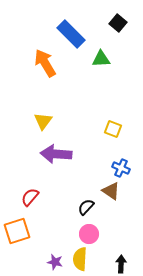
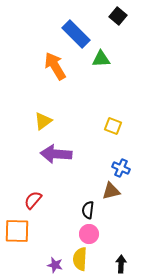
black square: moved 7 px up
blue rectangle: moved 5 px right
orange arrow: moved 10 px right, 3 px down
yellow triangle: rotated 18 degrees clockwise
yellow square: moved 3 px up
brown triangle: rotated 48 degrees counterclockwise
red semicircle: moved 3 px right, 3 px down
black semicircle: moved 2 px right, 3 px down; rotated 36 degrees counterclockwise
orange square: rotated 20 degrees clockwise
purple star: moved 3 px down
